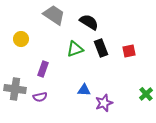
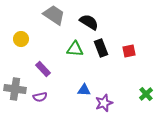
green triangle: rotated 24 degrees clockwise
purple rectangle: rotated 63 degrees counterclockwise
